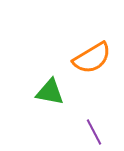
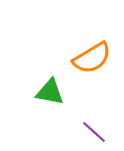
purple line: rotated 20 degrees counterclockwise
